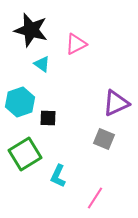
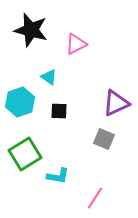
cyan triangle: moved 7 px right, 13 px down
black square: moved 11 px right, 7 px up
cyan L-shape: rotated 105 degrees counterclockwise
